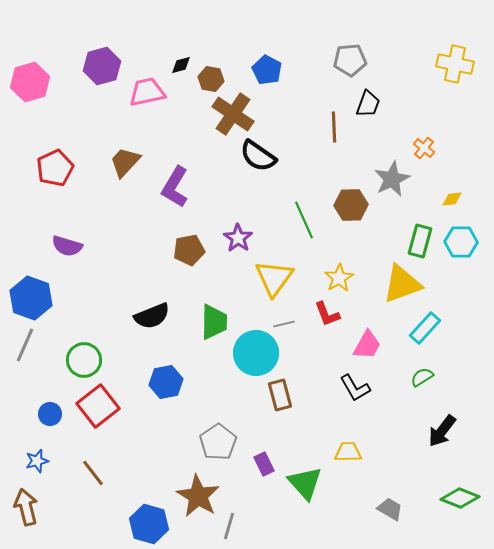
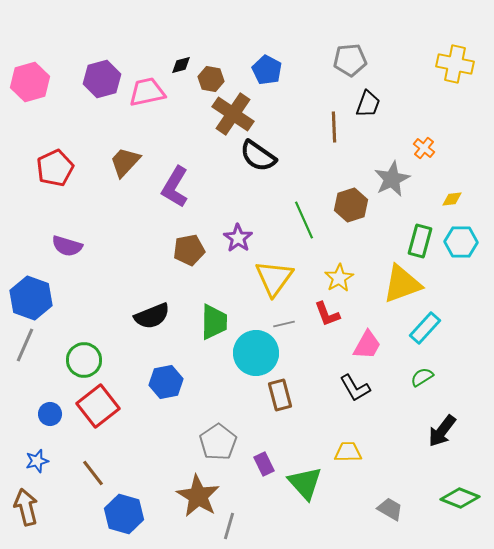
purple hexagon at (102, 66): moved 13 px down
brown hexagon at (351, 205): rotated 16 degrees counterclockwise
blue hexagon at (149, 524): moved 25 px left, 10 px up
